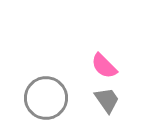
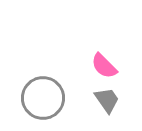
gray circle: moved 3 px left
